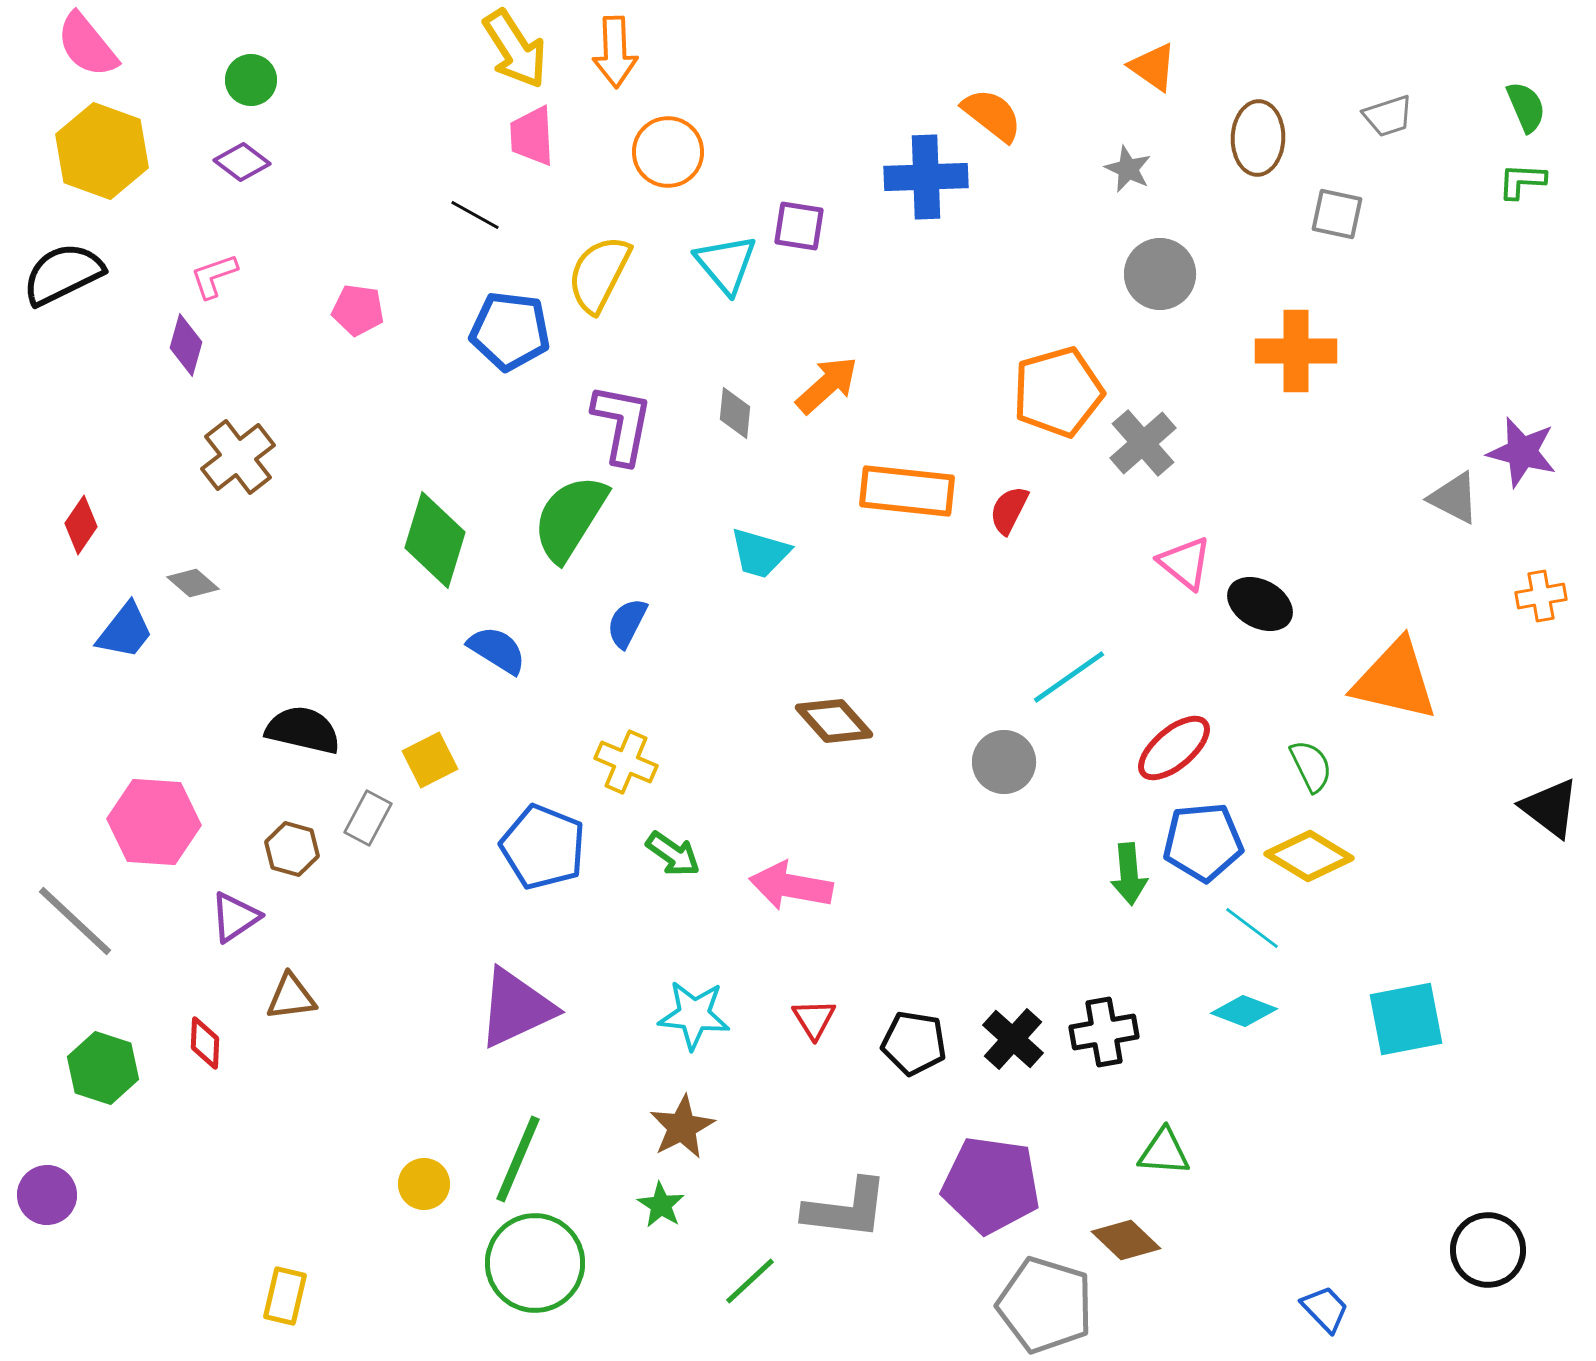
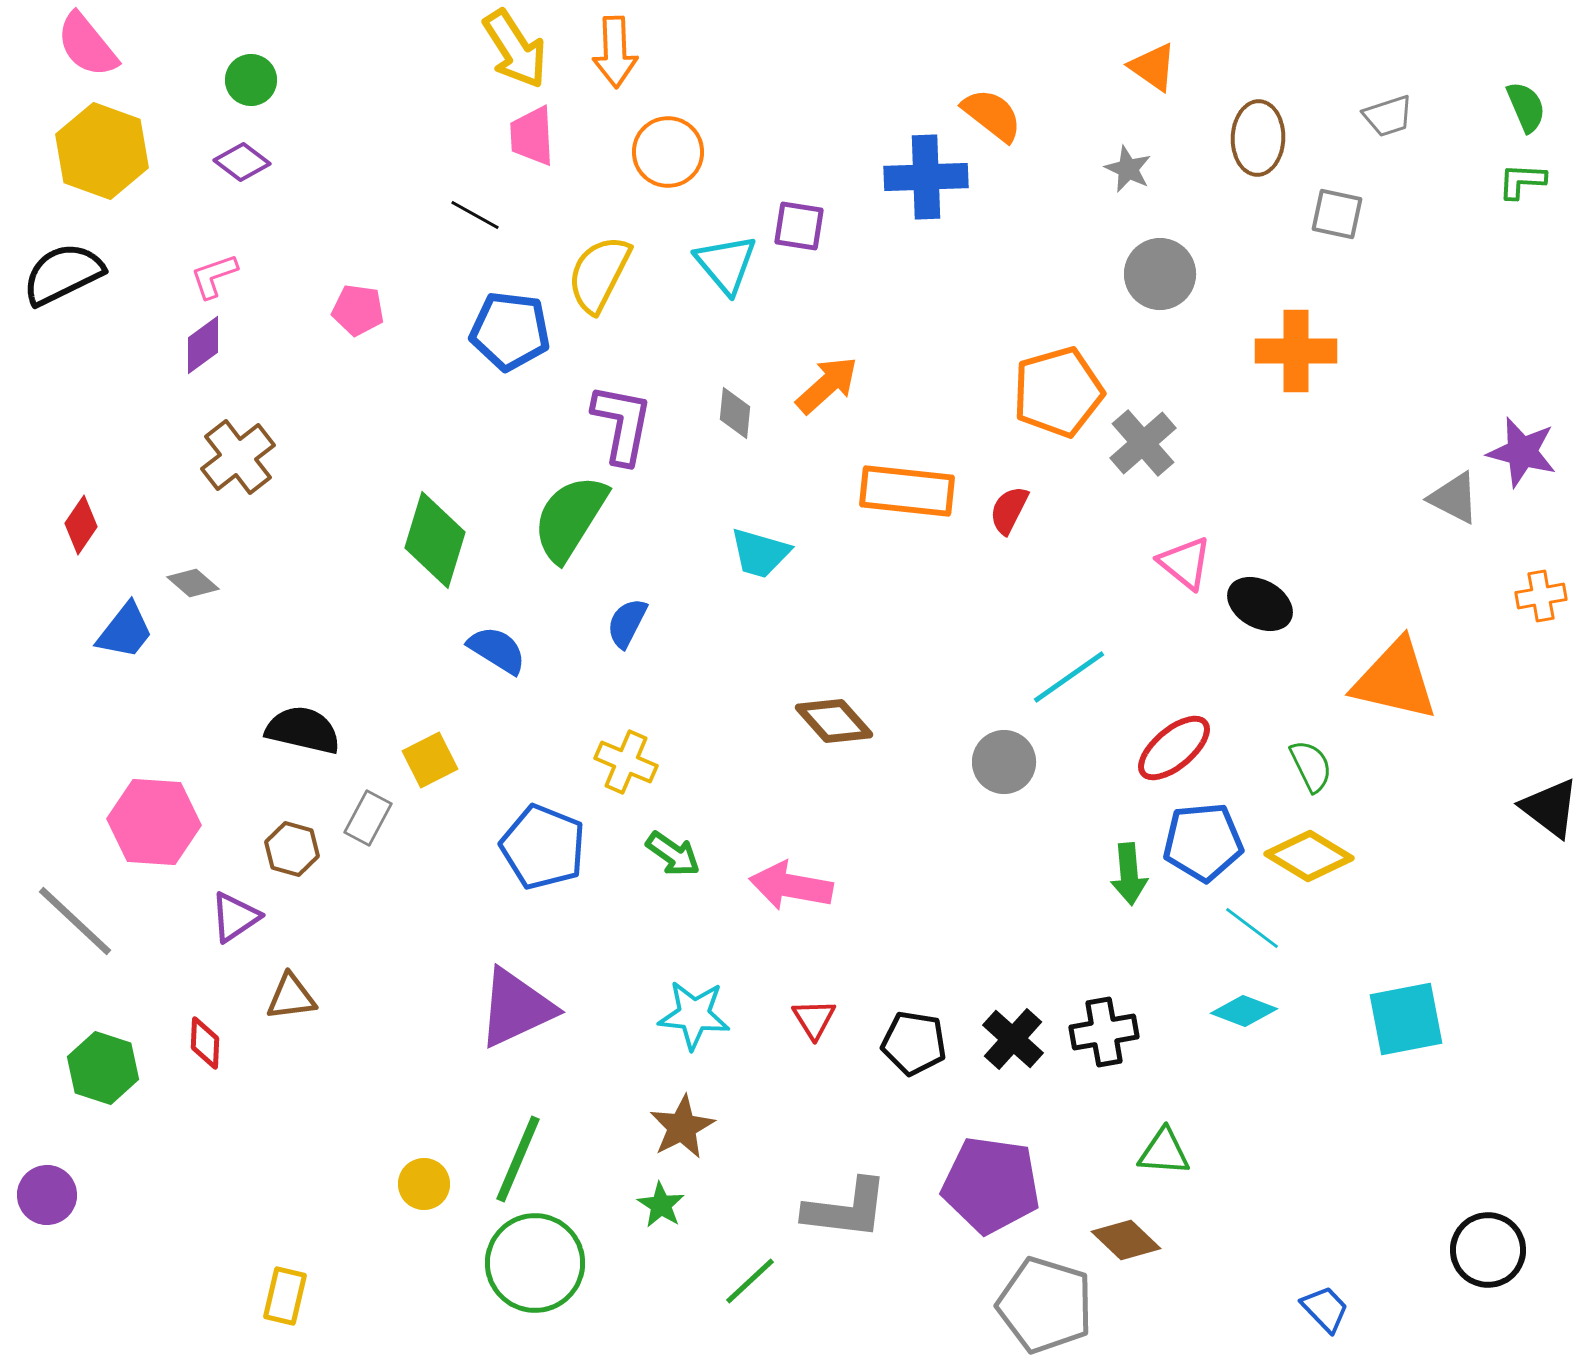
purple diamond at (186, 345): moved 17 px right; rotated 38 degrees clockwise
